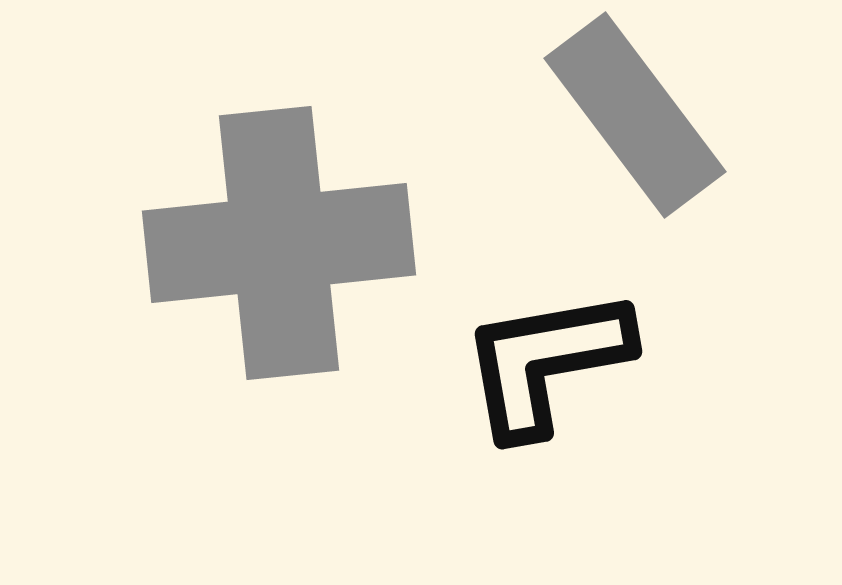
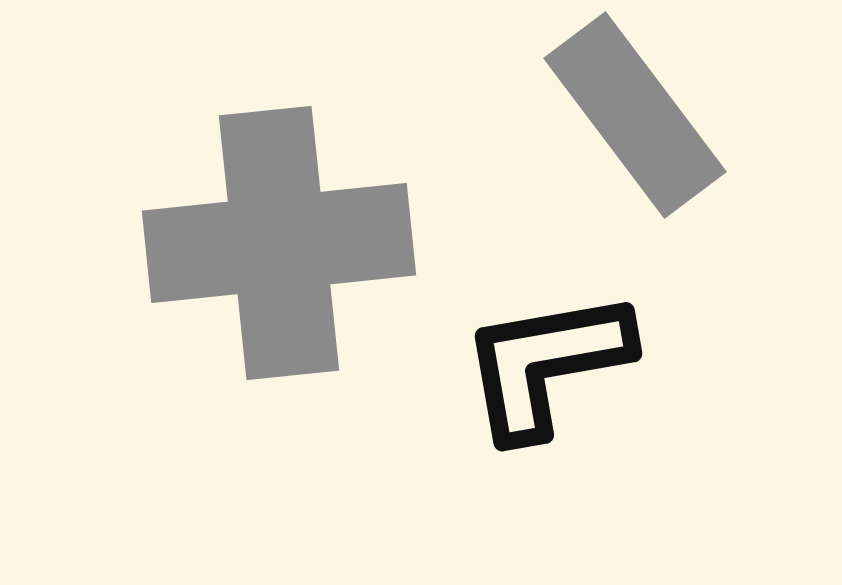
black L-shape: moved 2 px down
